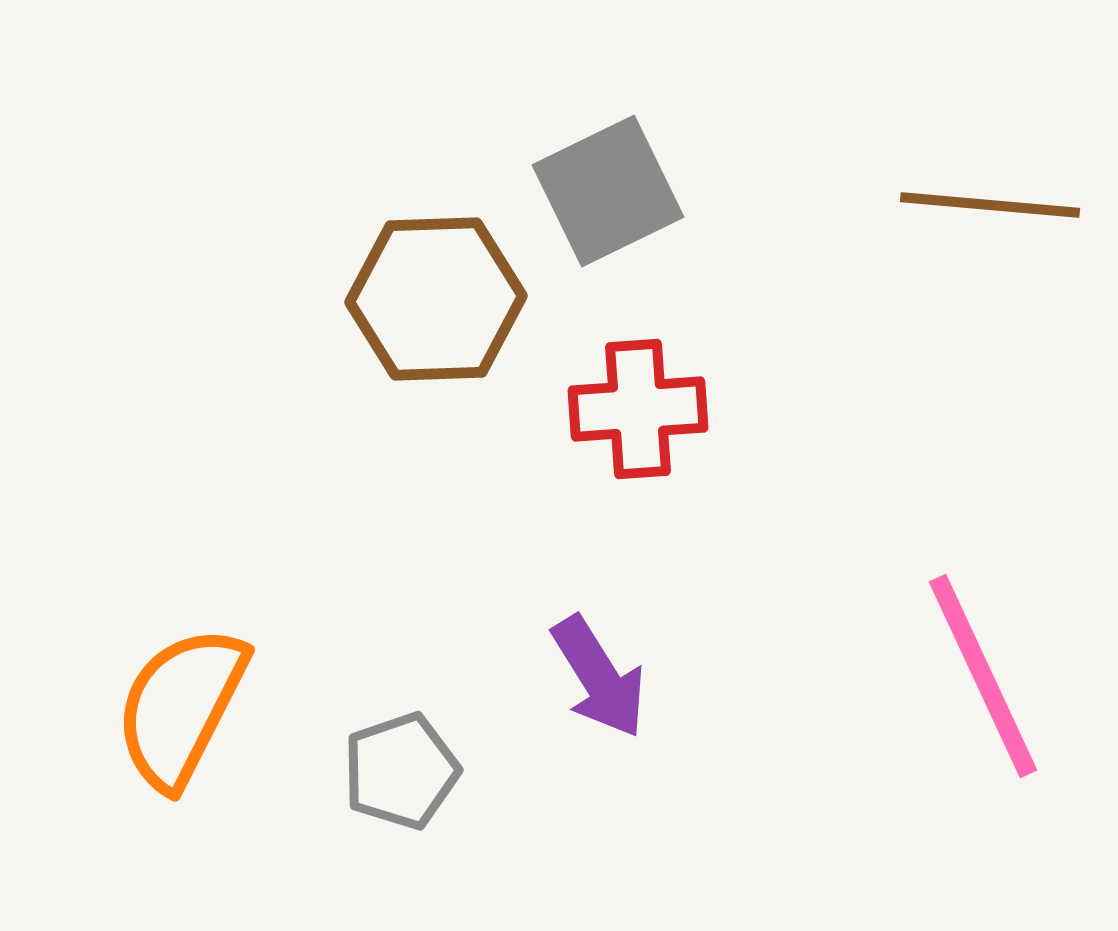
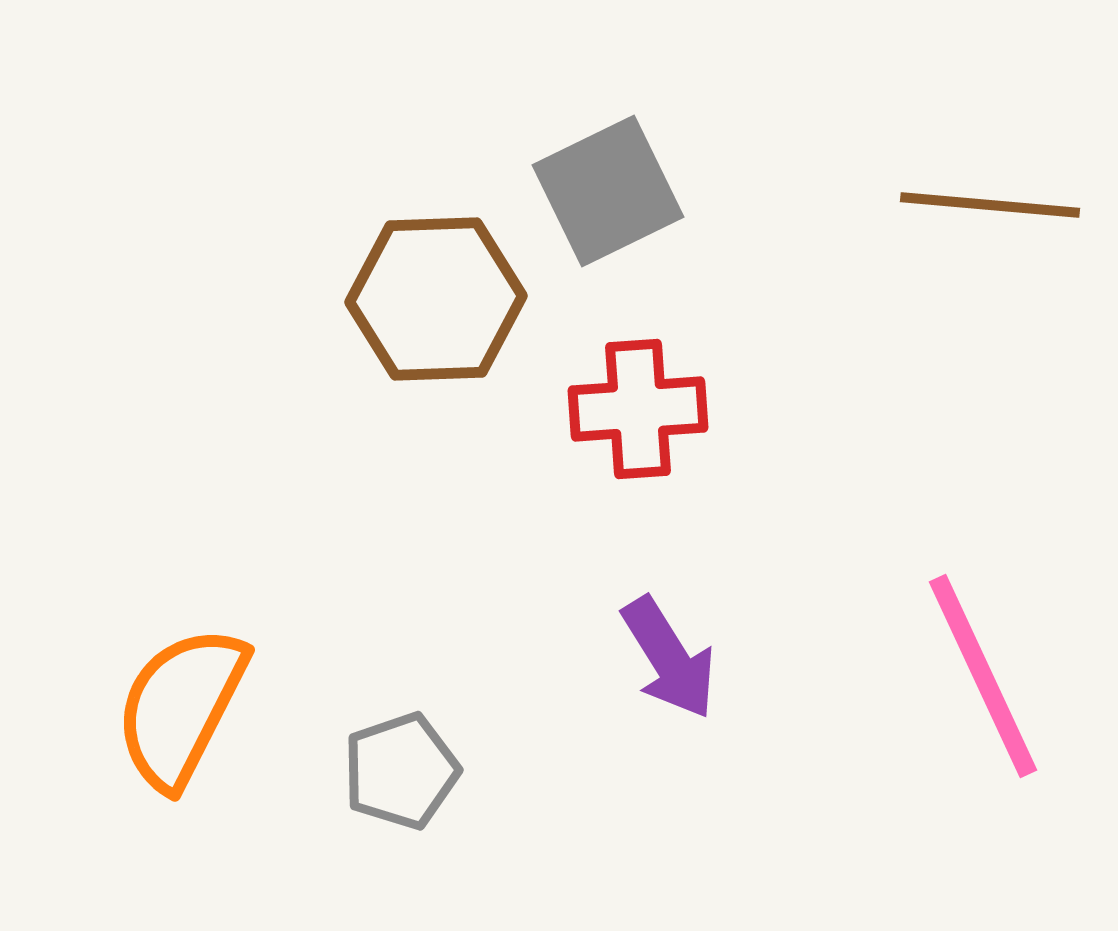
purple arrow: moved 70 px right, 19 px up
